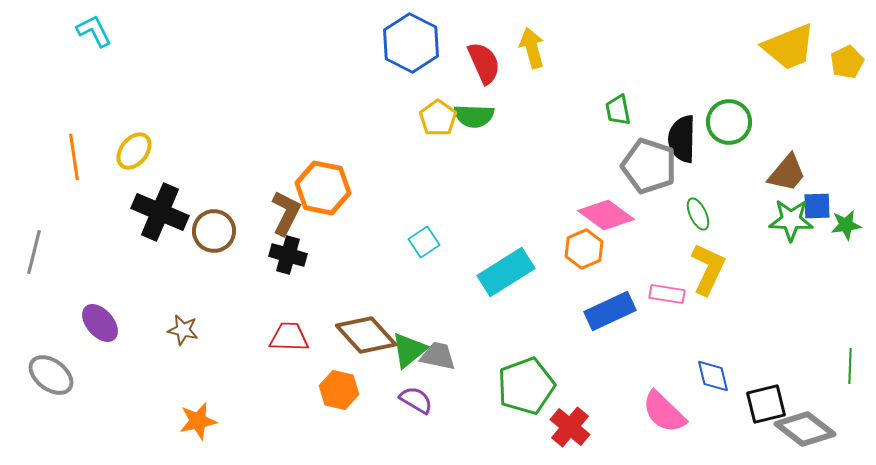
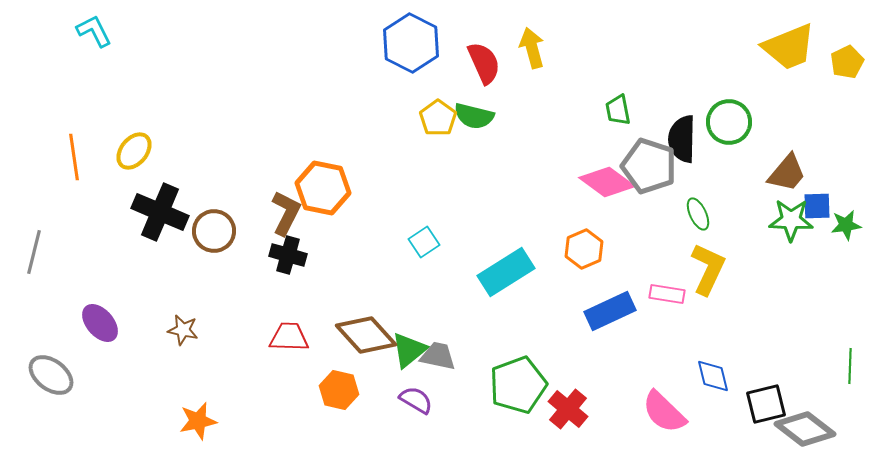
green semicircle at (474, 116): rotated 12 degrees clockwise
pink diamond at (606, 215): moved 1 px right, 33 px up
green pentagon at (526, 386): moved 8 px left, 1 px up
red cross at (570, 427): moved 2 px left, 18 px up
